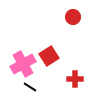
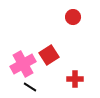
red square: moved 1 px up
